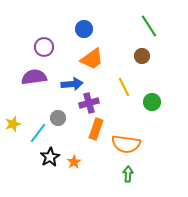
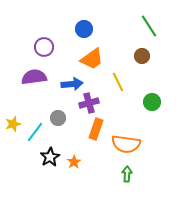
yellow line: moved 6 px left, 5 px up
cyan line: moved 3 px left, 1 px up
green arrow: moved 1 px left
